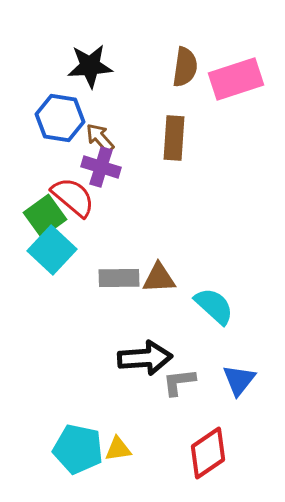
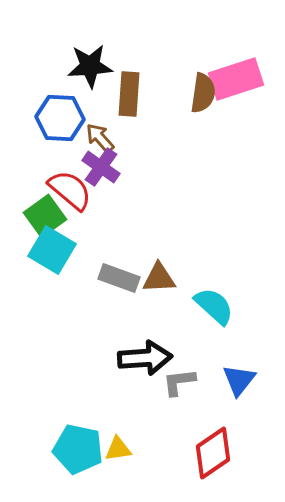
brown semicircle: moved 18 px right, 26 px down
blue hexagon: rotated 6 degrees counterclockwise
brown rectangle: moved 45 px left, 44 px up
purple cross: rotated 18 degrees clockwise
red semicircle: moved 3 px left, 7 px up
cyan square: rotated 12 degrees counterclockwise
gray rectangle: rotated 21 degrees clockwise
red diamond: moved 5 px right
